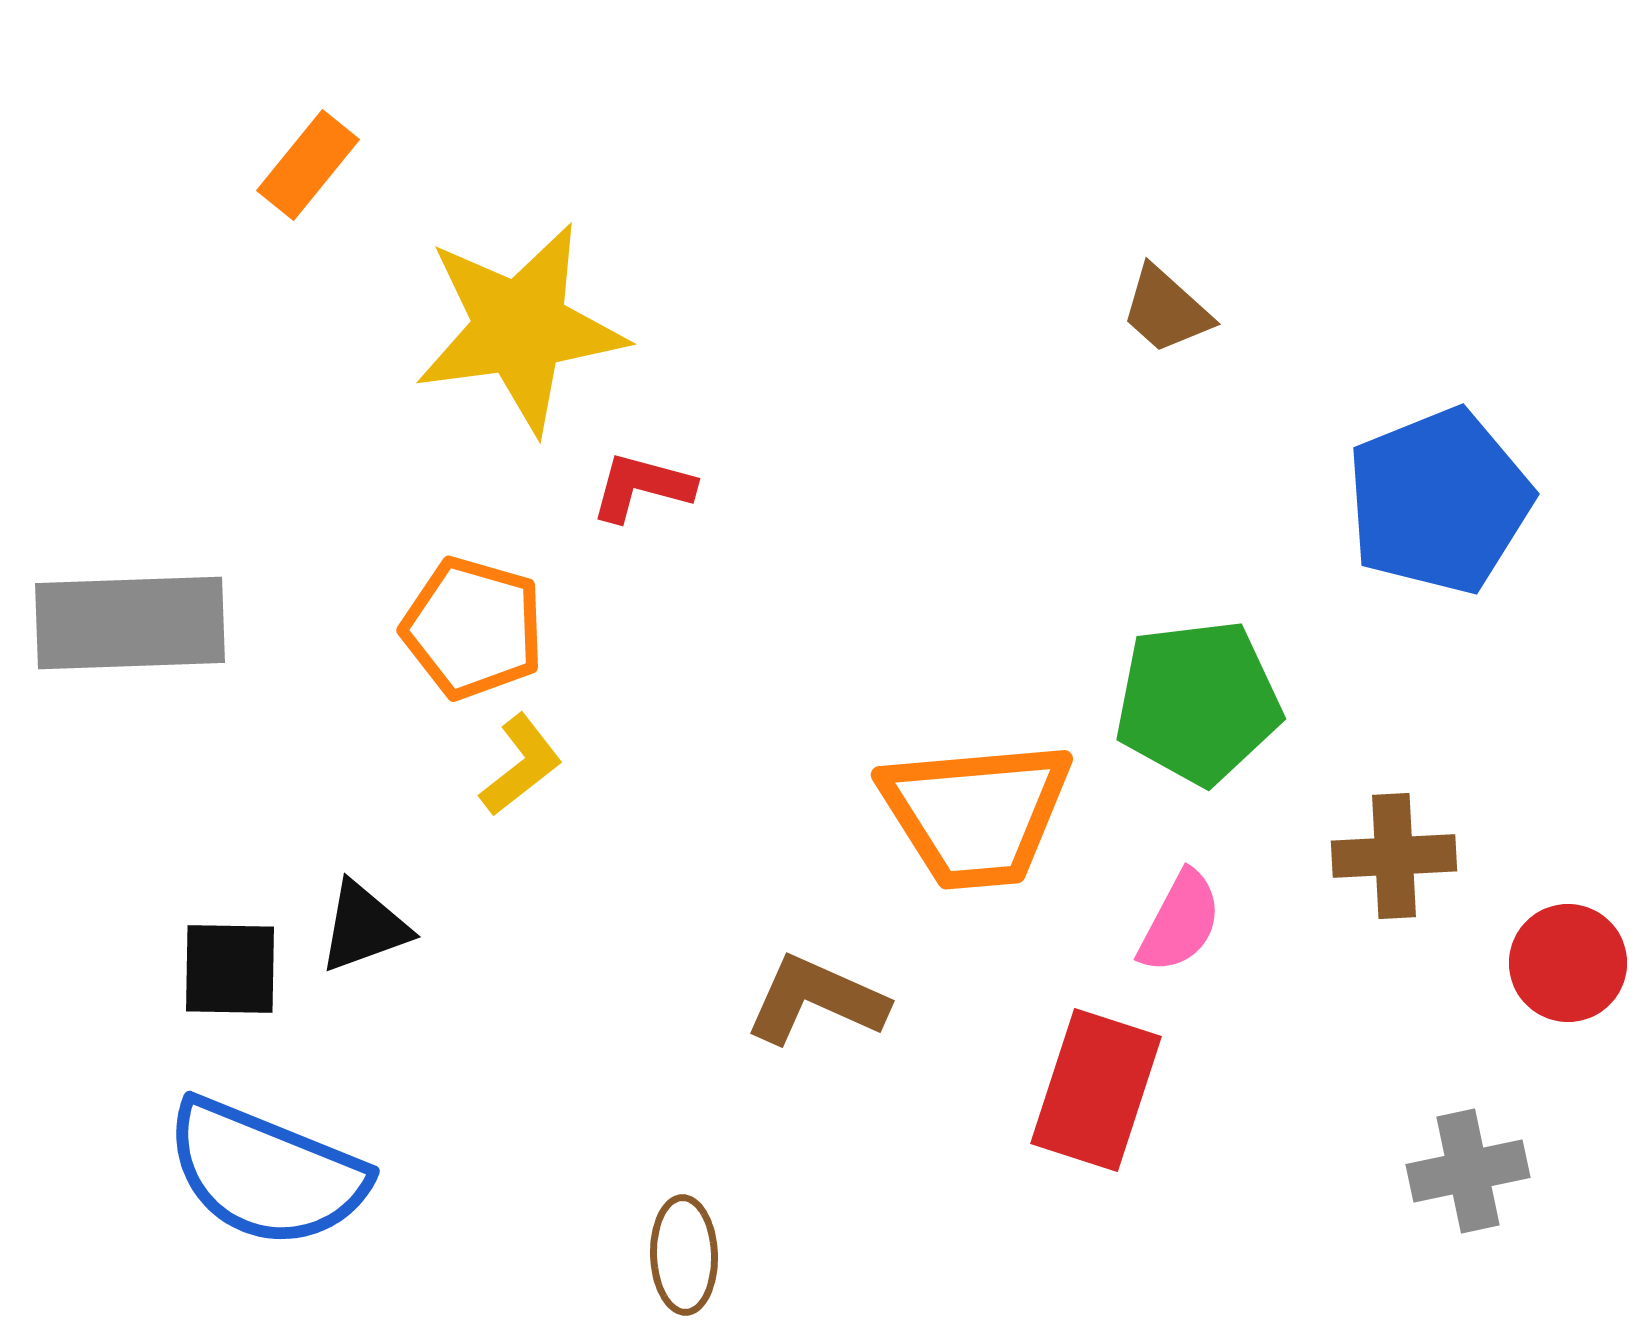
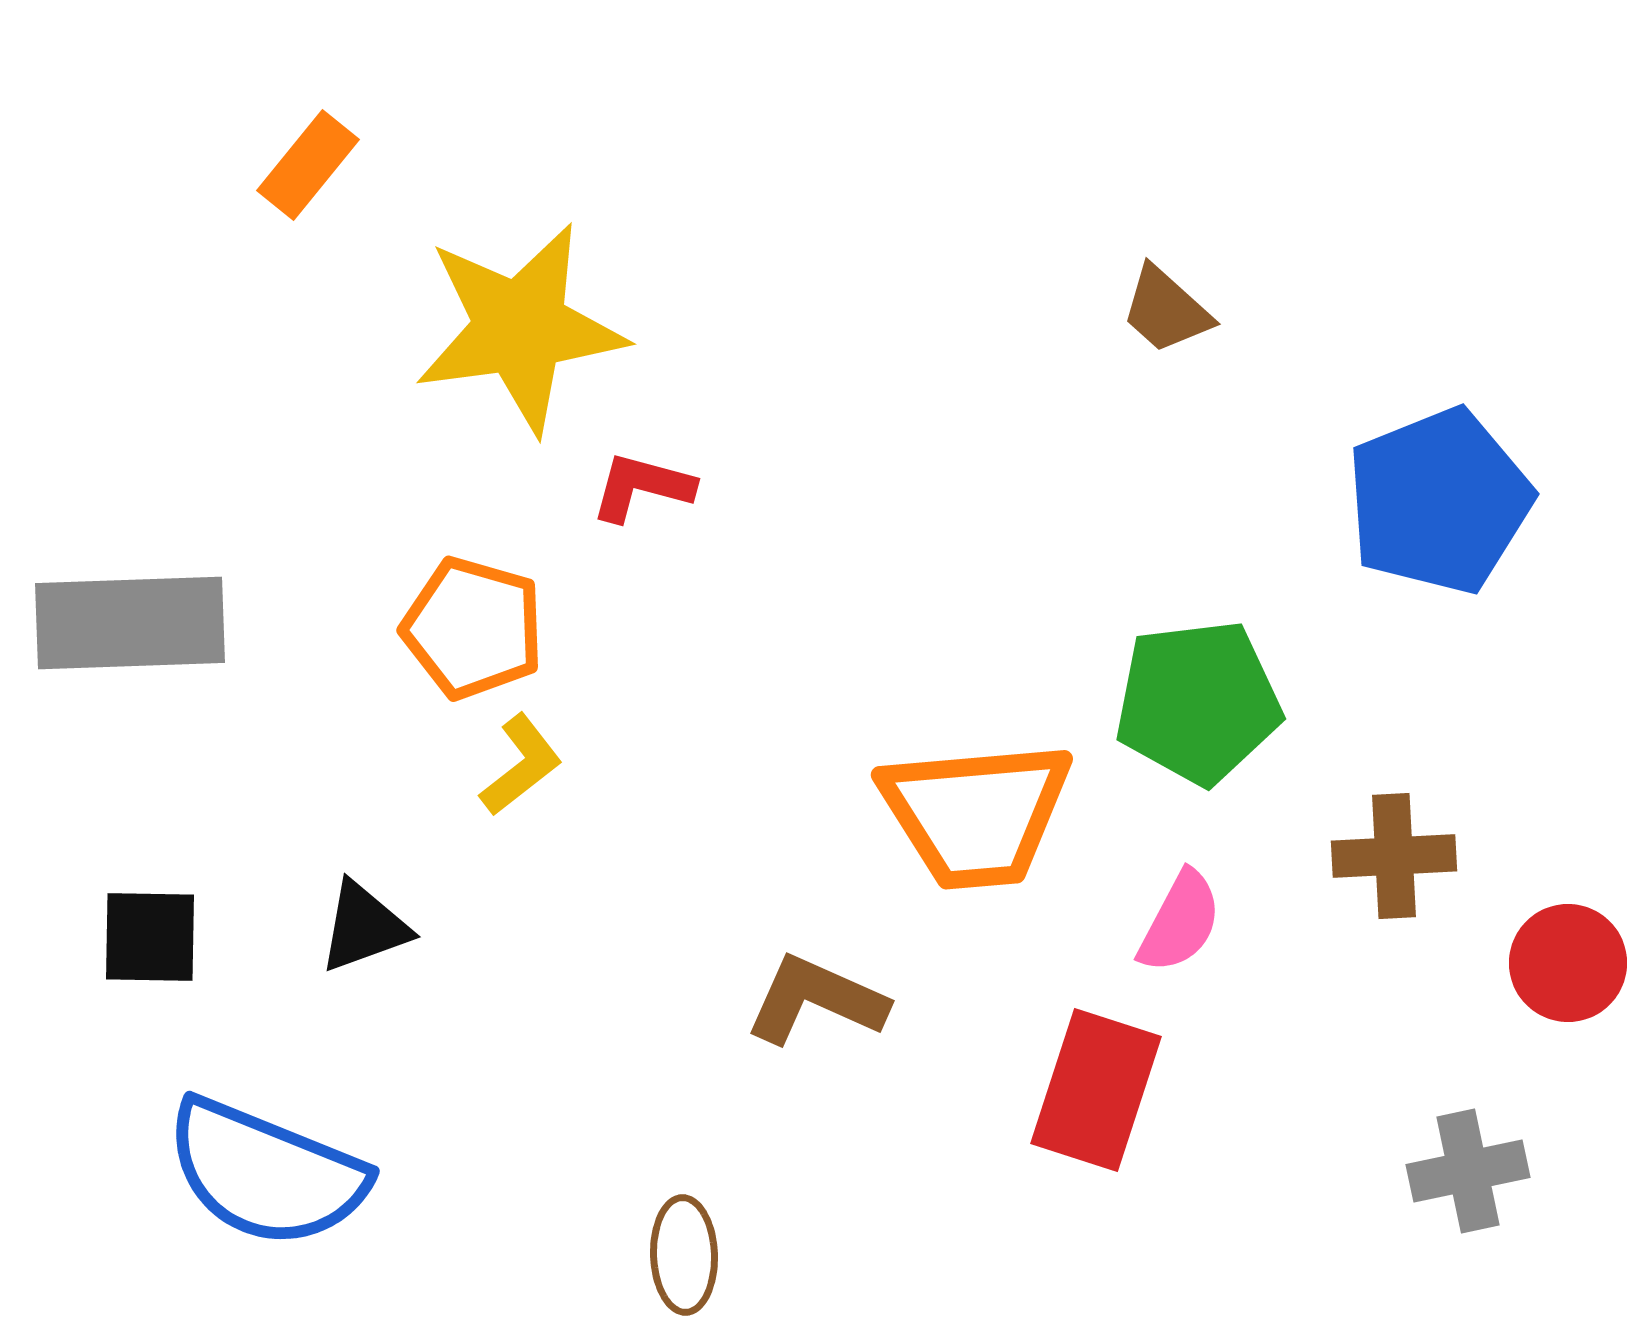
black square: moved 80 px left, 32 px up
